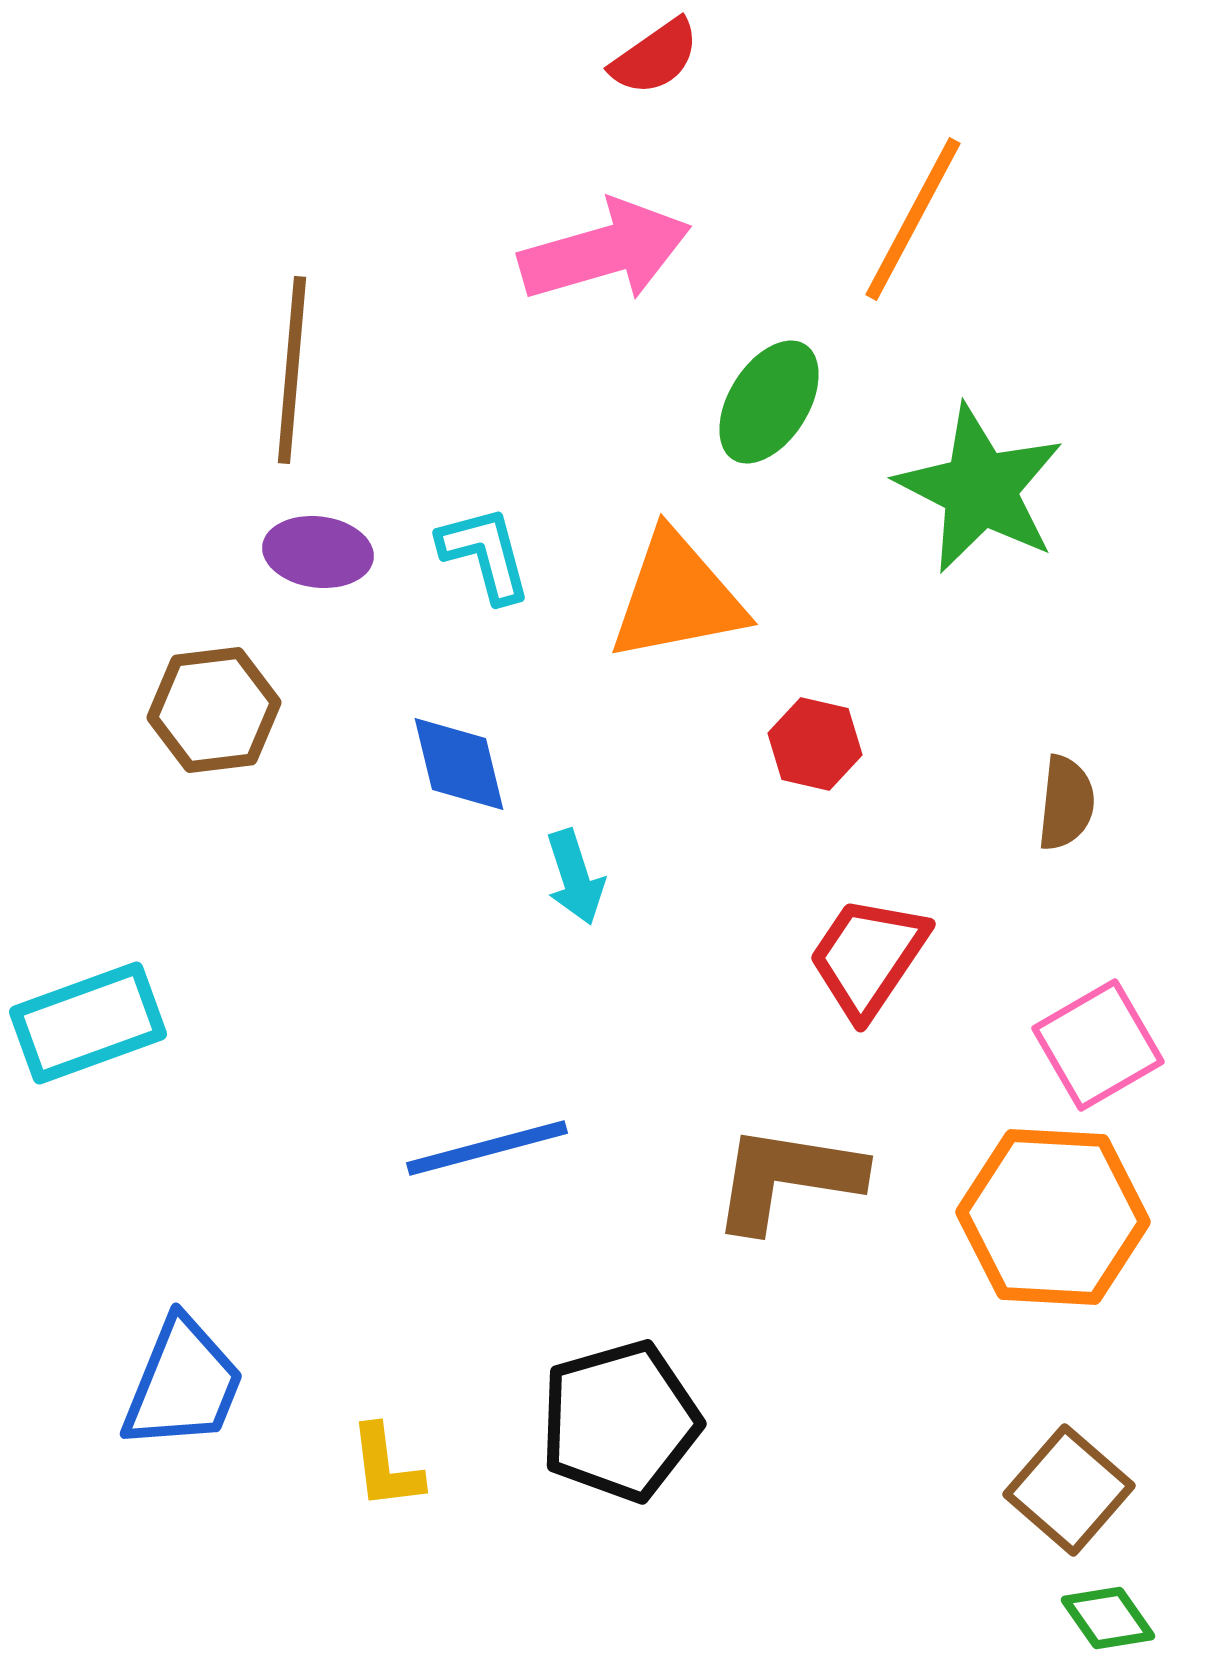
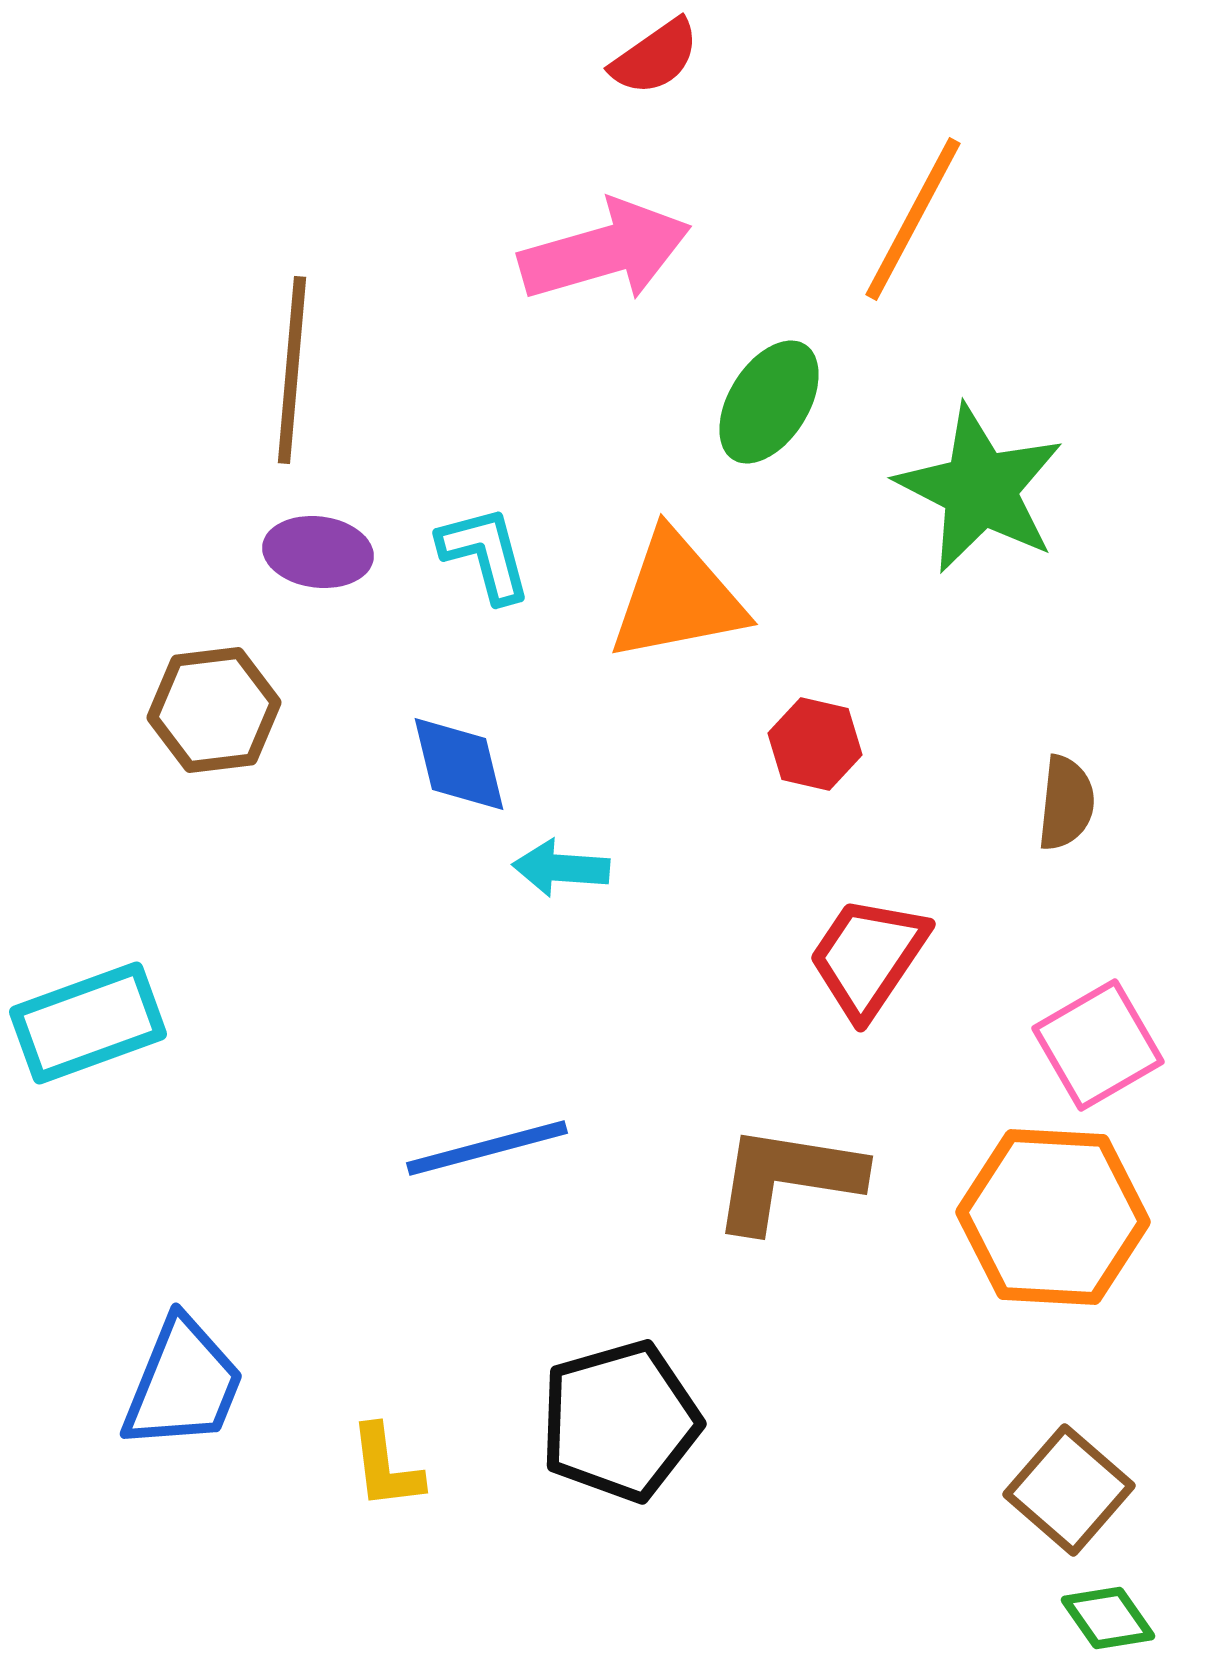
cyan arrow: moved 14 px left, 9 px up; rotated 112 degrees clockwise
